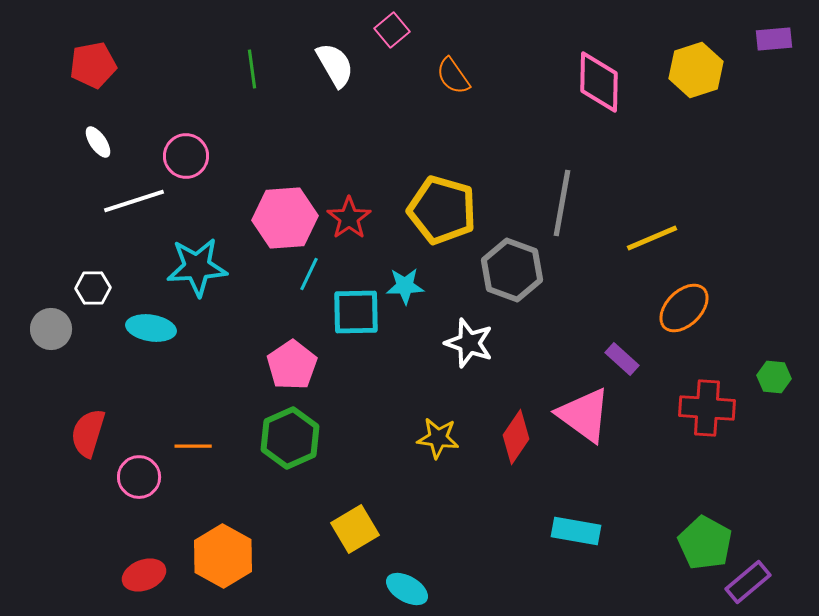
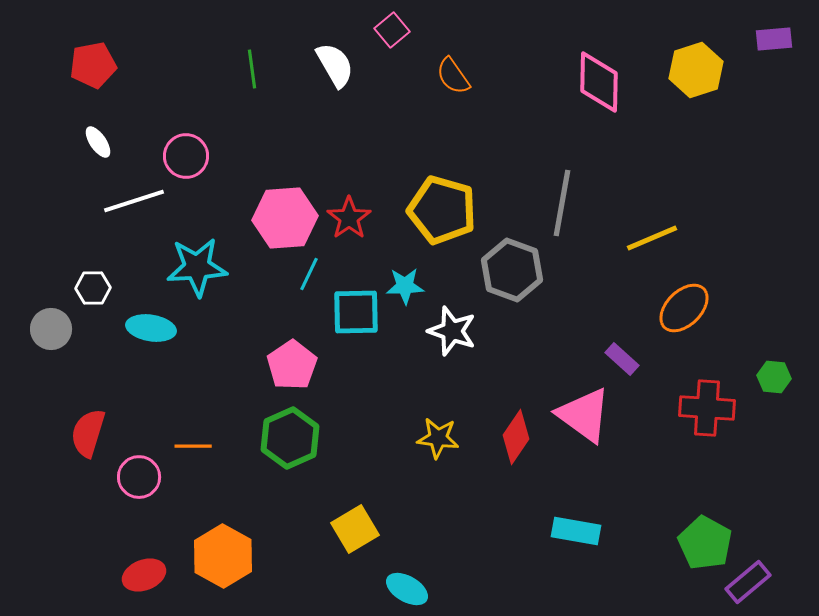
white star at (469, 343): moved 17 px left, 12 px up
